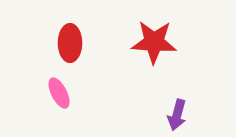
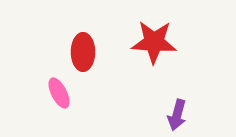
red ellipse: moved 13 px right, 9 px down
